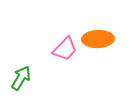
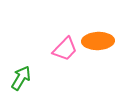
orange ellipse: moved 2 px down
